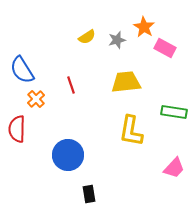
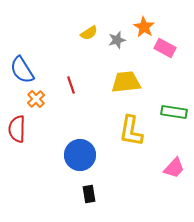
yellow semicircle: moved 2 px right, 4 px up
blue circle: moved 12 px right
